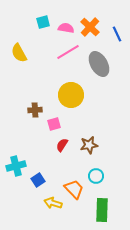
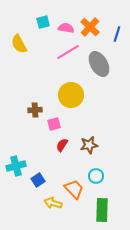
blue line: rotated 42 degrees clockwise
yellow semicircle: moved 9 px up
